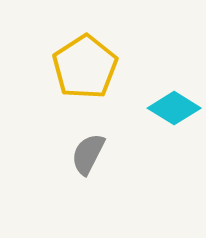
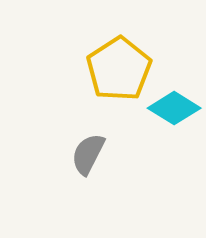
yellow pentagon: moved 34 px right, 2 px down
